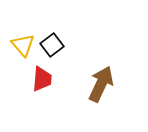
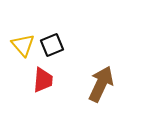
black square: rotated 15 degrees clockwise
red trapezoid: moved 1 px right, 1 px down
